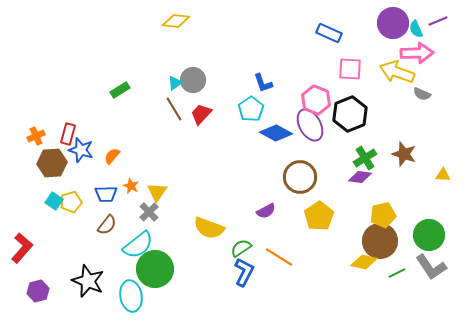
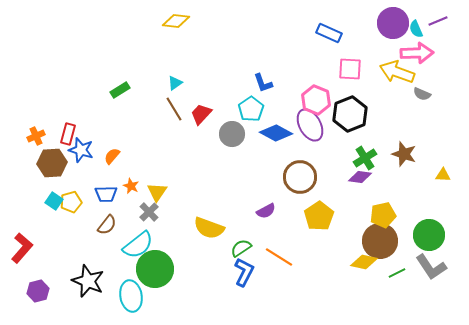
gray circle at (193, 80): moved 39 px right, 54 px down
